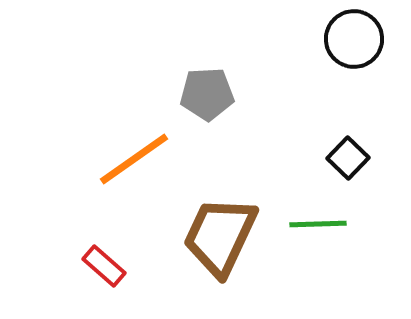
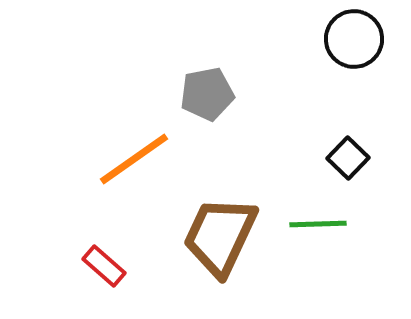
gray pentagon: rotated 8 degrees counterclockwise
